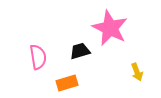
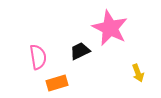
black trapezoid: rotated 10 degrees counterclockwise
yellow arrow: moved 1 px right, 1 px down
orange rectangle: moved 10 px left
